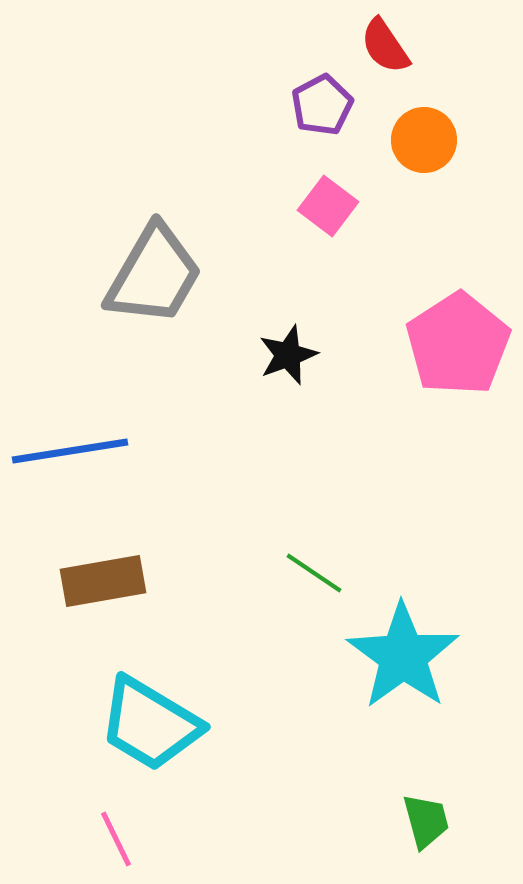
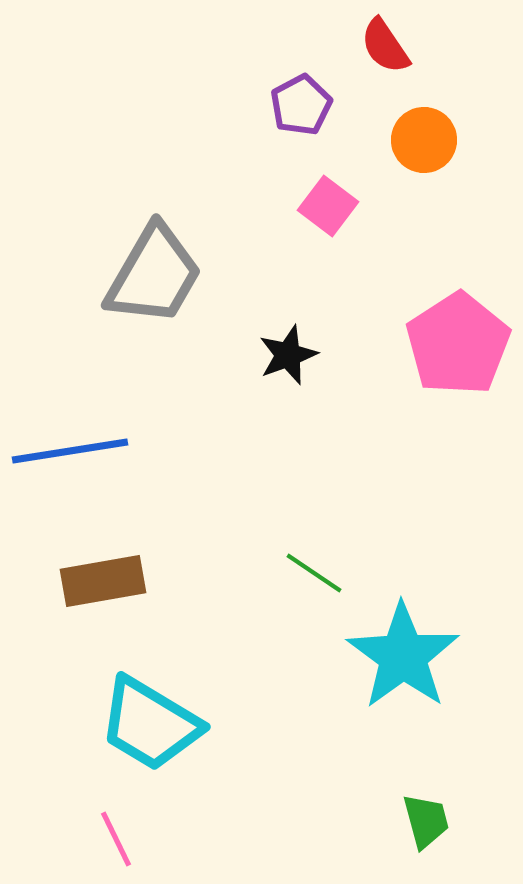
purple pentagon: moved 21 px left
